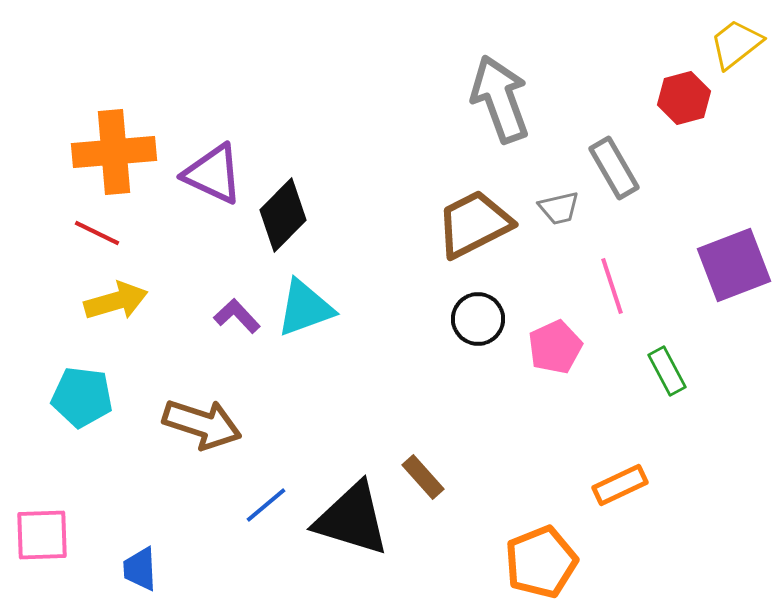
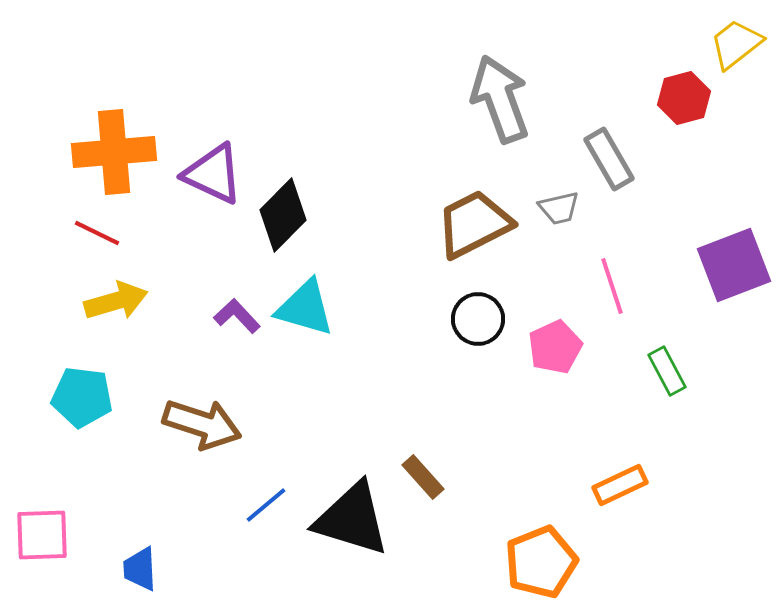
gray rectangle: moved 5 px left, 9 px up
cyan triangle: rotated 36 degrees clockwise
